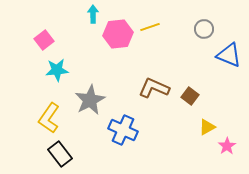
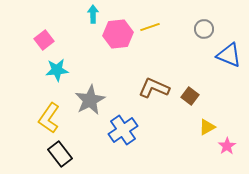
blue cross: rotated 32 degrees clockwise
